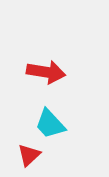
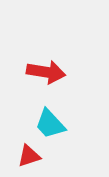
red triangle: moved 1 px down; rotated 25 degrees clockwise
